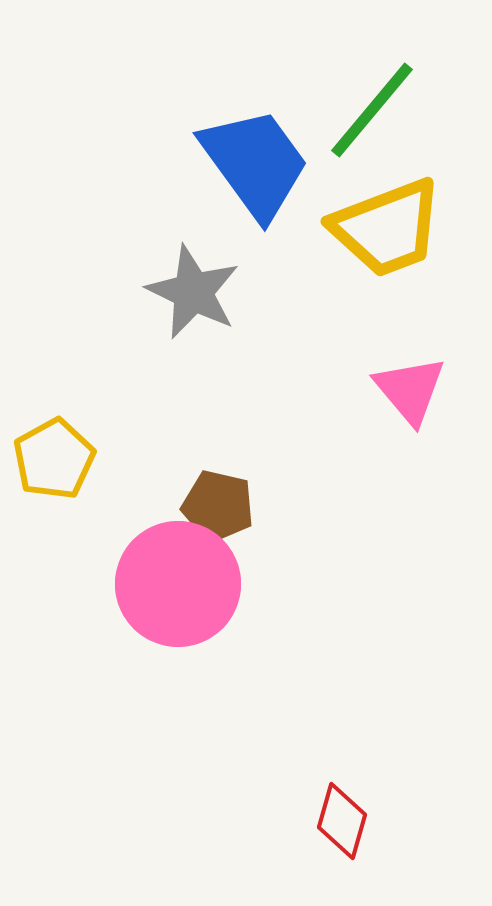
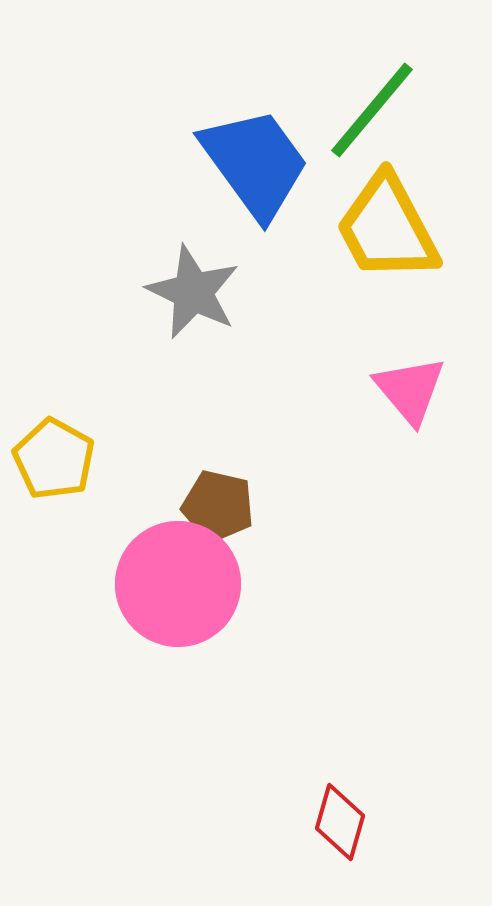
yellow trapezoid: rotated 83 degrees clockwise
yellow pentagon: rotated 14 degrees counterclockwise
red diamond: moved 2 px left, 1 px down
